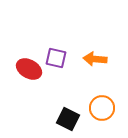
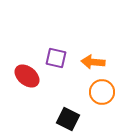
orange arrow: moved 2 px left, 3 px down
red ellipse: moved 2 px left, 7 px down; rotated 10 degrees clockwise
orange circle: moved 16 px up
